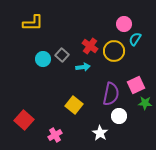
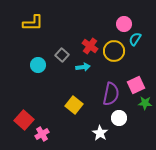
cyan circle: moved 5 px left, 6 px down
white circle: moved 2 px down
pink cross: moved 13 px left, 1 px up
